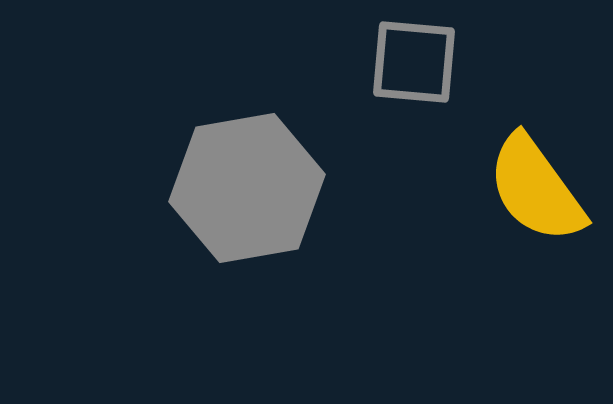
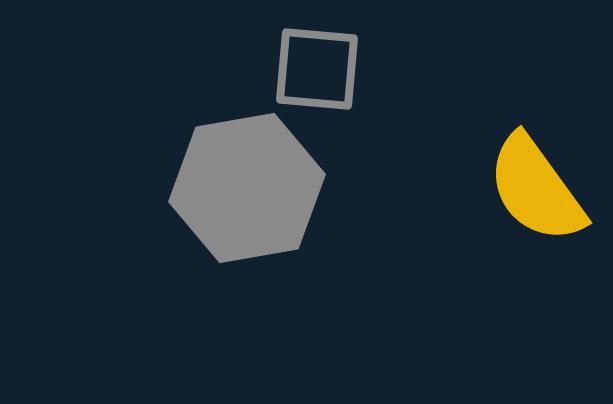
gray square: moved 97 px left, 7 px down
